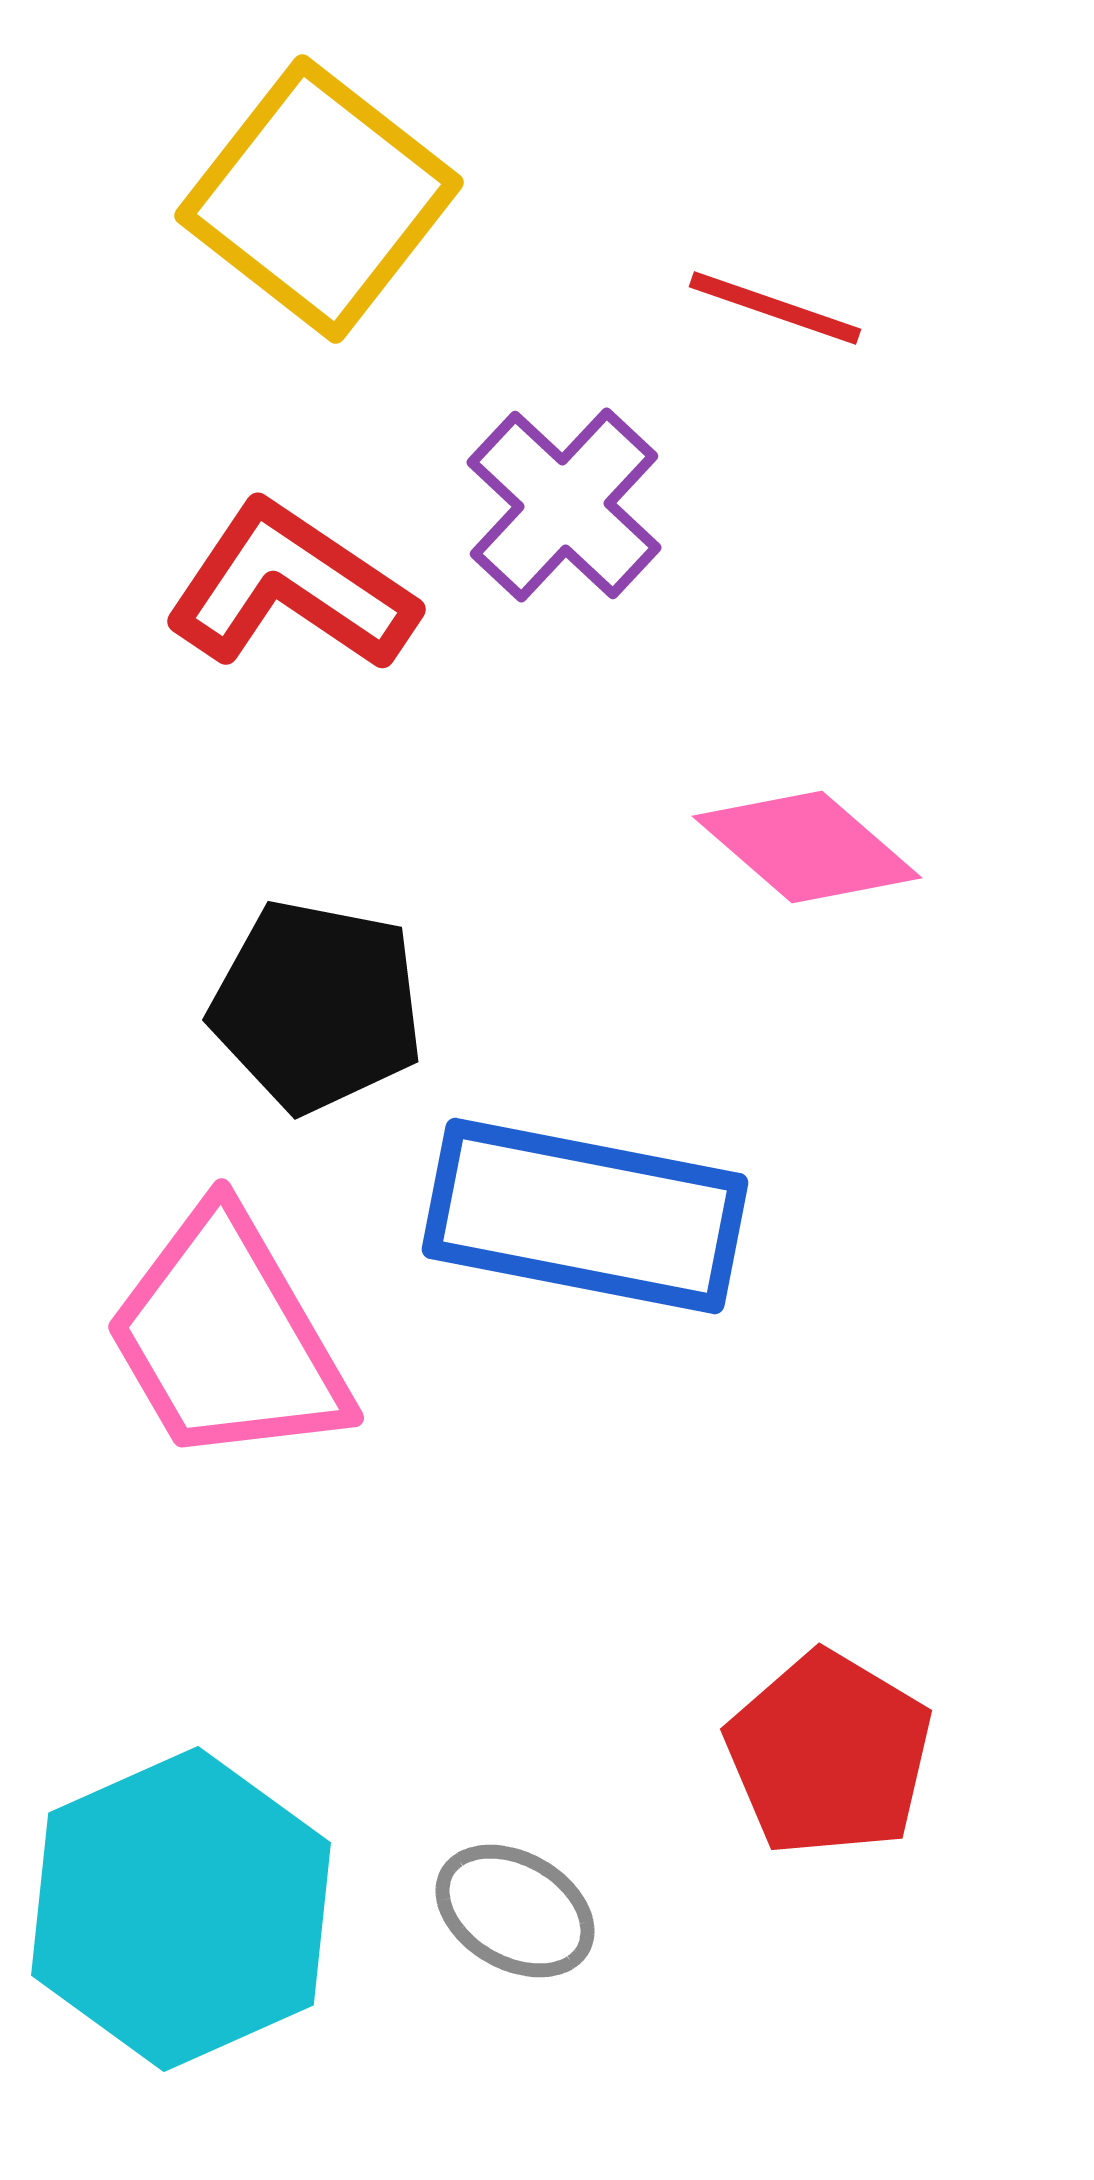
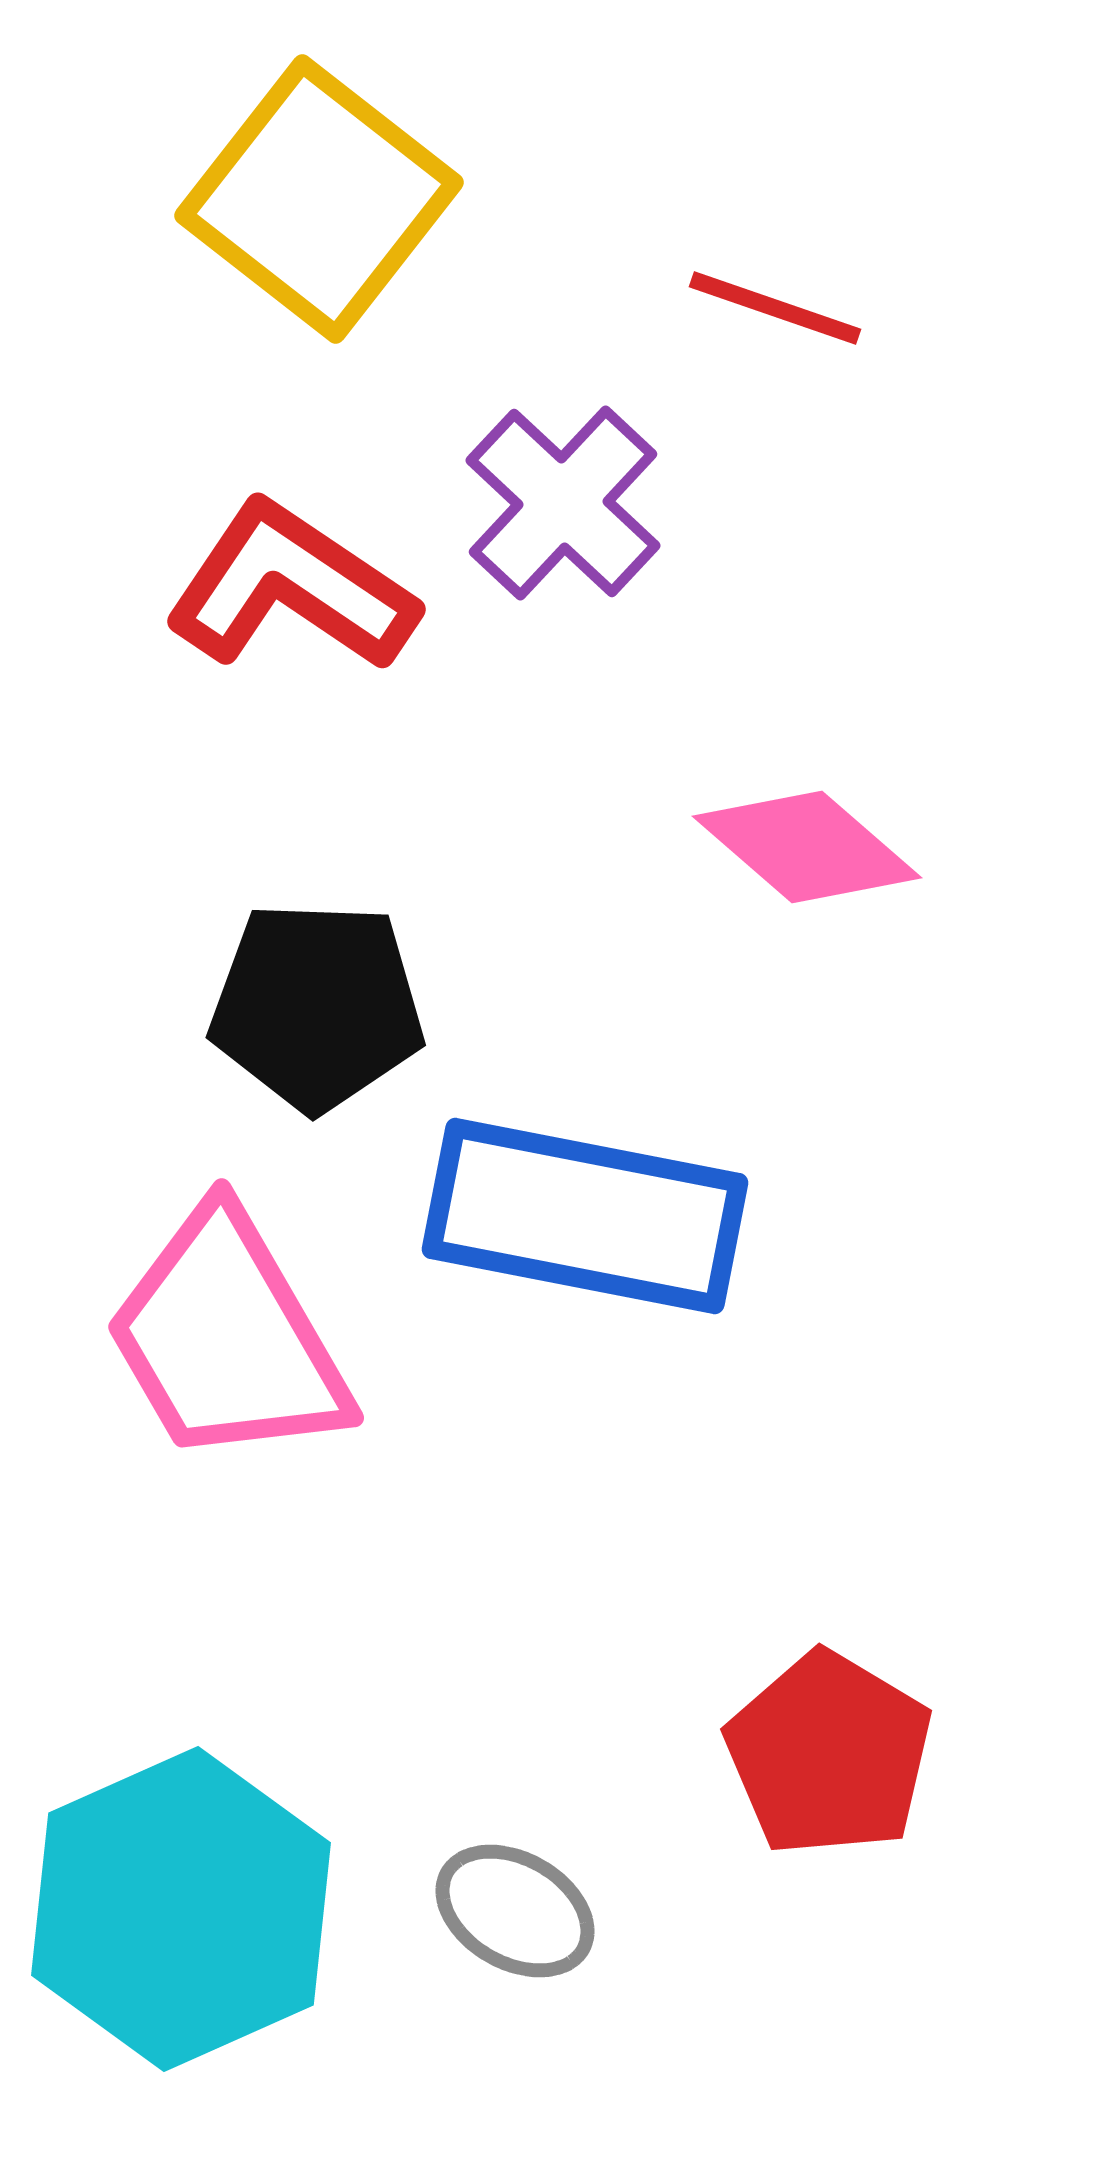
purple cross: moved 1 px left, 2 px up
black pentagon: rotated 9 degrees counterclockwise
